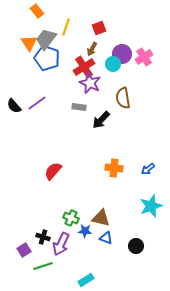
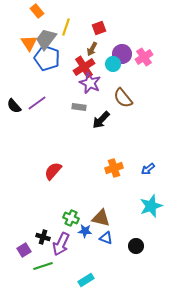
brown semicircle: rotated 30 degrees counterclockwise
orange cross: rotated 24 degrees counterclockwise
